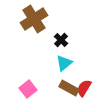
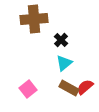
brown cross: rotated 28 degrees clockwise
red semicircle: moved 1 px right, 1 px up; rotated 18 degrees clockwise
